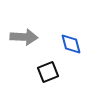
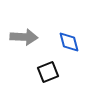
blue diamond: moved 2 px left, 2 px up
